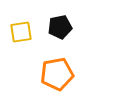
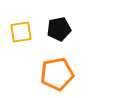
black pentagon: moved 1 px left, 2 px down
